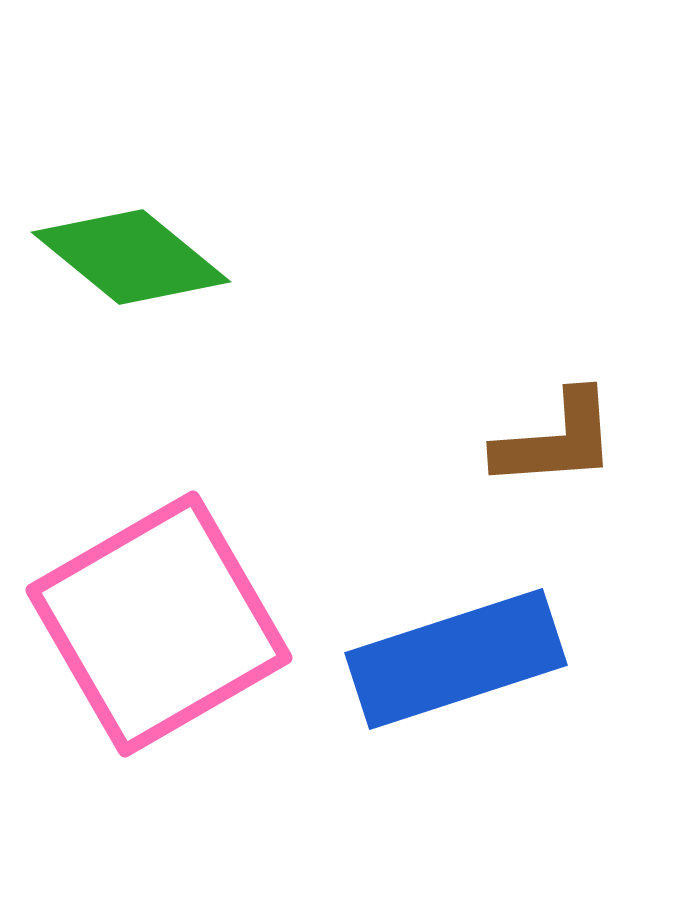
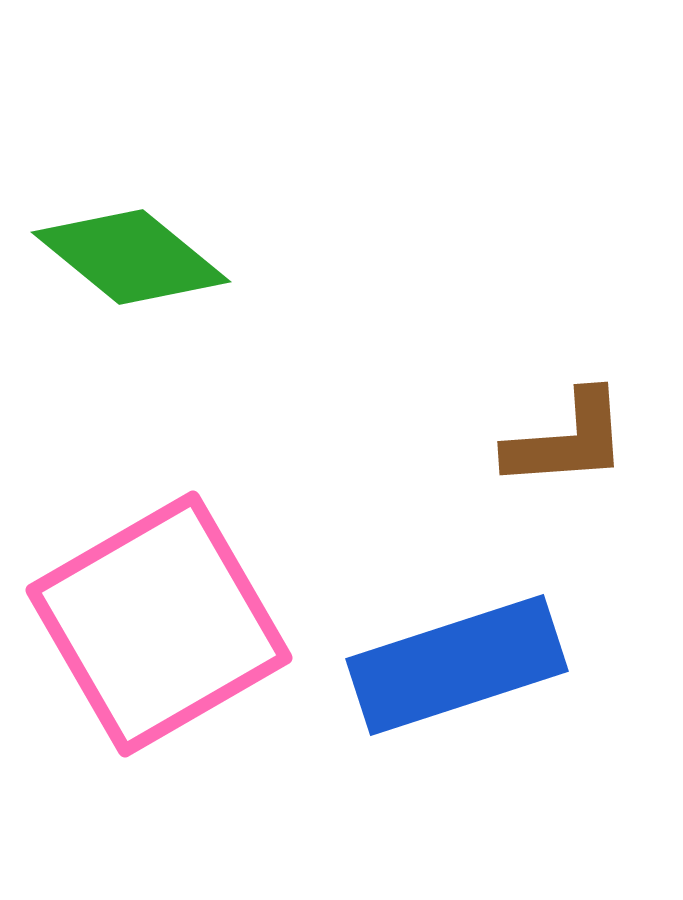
brown L-shape: moved 11 px right
blue rectangle: moved 1 px right, 6 px down
